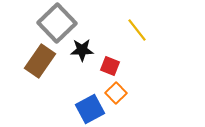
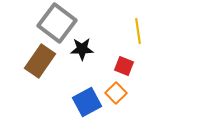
gray square: rotated 9 degrees counterclockwise
yellow line: moved 1 px right, 1 px down; rotated 30 degrees clockwise
black star: moved 1 px up
red square: moved 14 px right
blue square: moved 3 px left, 7 px up
